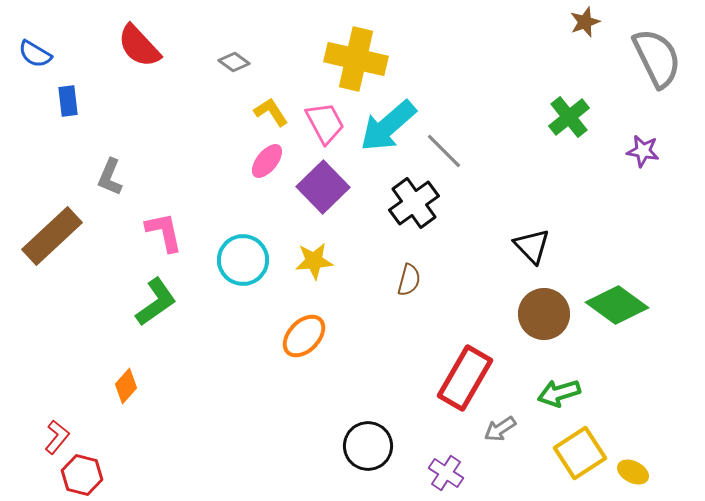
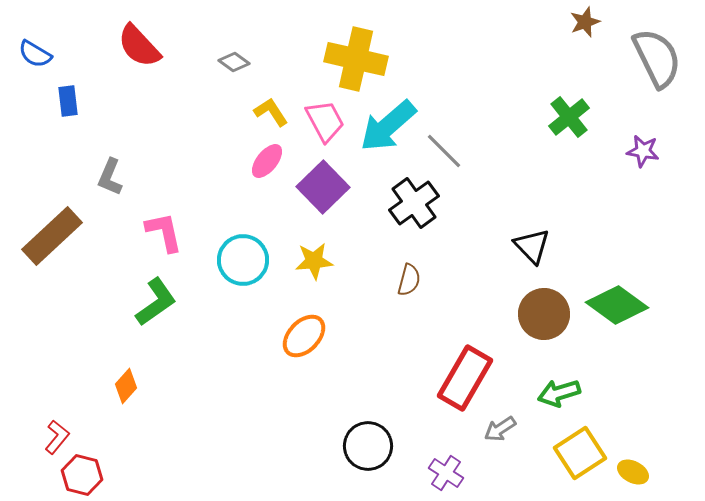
pink trapezoid: moved 2 px up
